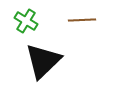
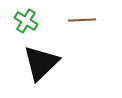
black triangle: moved 2 px left, 2 px down
